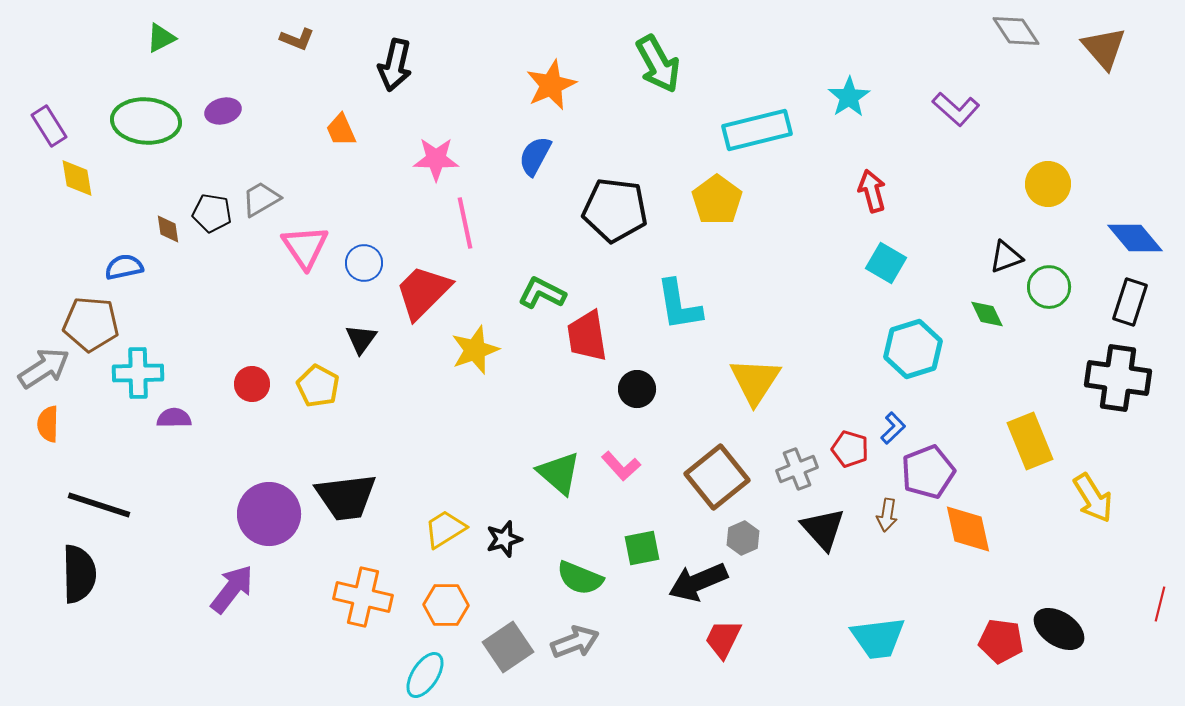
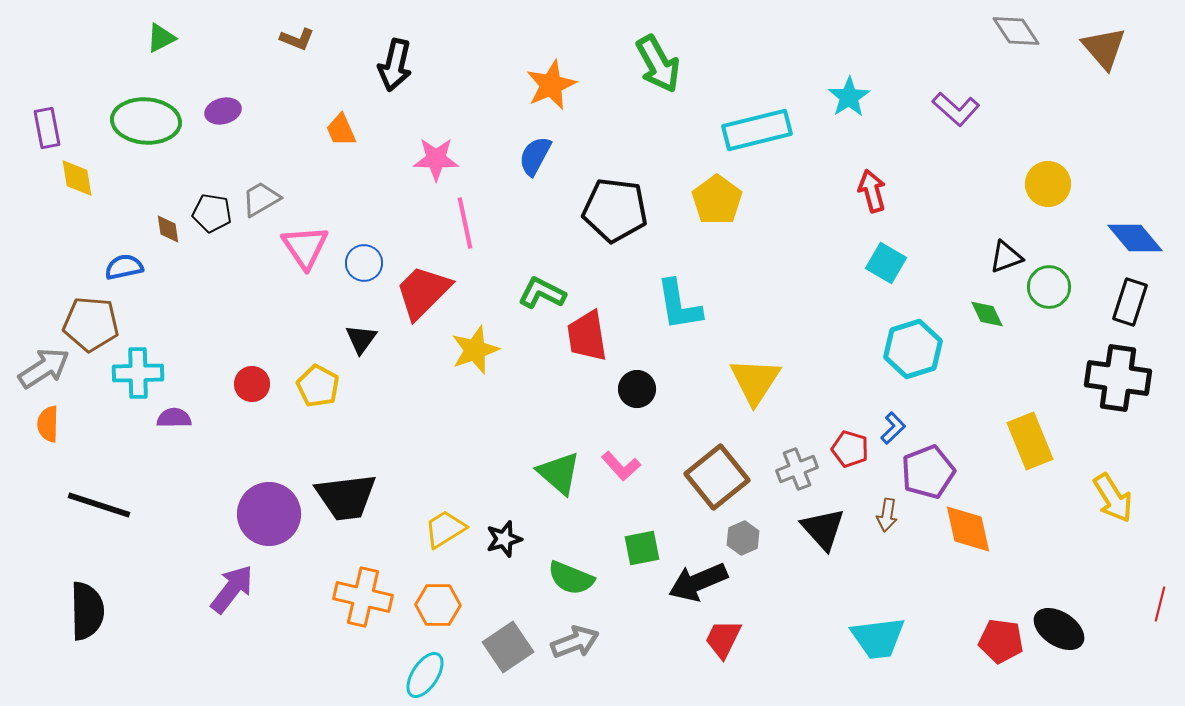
purple rectangle at (49, 126): moved 2 px left, 2 px down; rotated 21 degrees clockwise
yellow arrow at (1093, 498): moved 20 px right
black semicircle at (79, 574): moved 8 px right, 37 px down
green semicircle at (580, 578): moved 9 px left
orange hexagon at (446, 605): moved 8 px left
